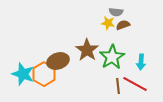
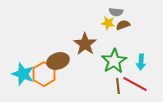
brown star: moved 2 px left, 6 px up
green star: moved 2 px right, 4 px down
